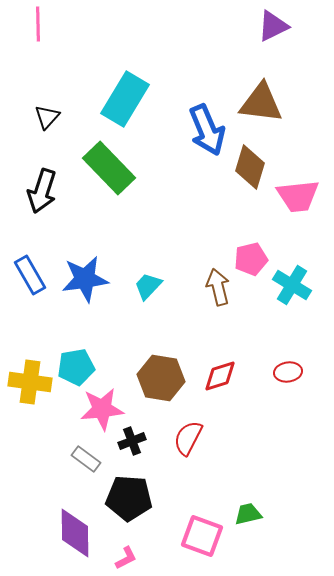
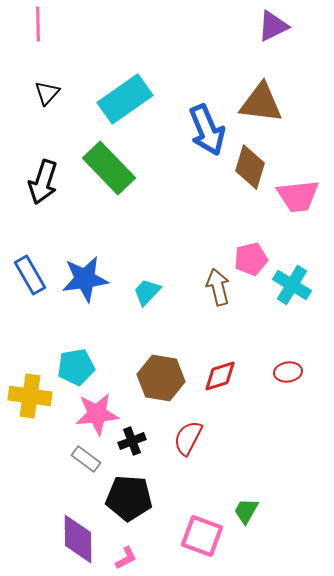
cyan rectangle: rotated 24 degrees clockwise
black triangle: moved 24 px up
black arrow: moved 1 px right, 9 px up
cyan trapezoid: moved 1 px left, 6 px down
yellow cross: moved 14 px down
pink star: moved 5 px left, 5 px down
green trapezoid: moved 2 px left, 3 px up; rotated 48 degrees counterclockwise
purple diamond: moved 3 px right, 6 px down
